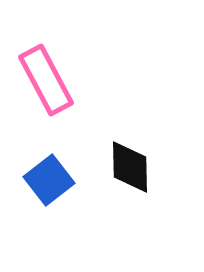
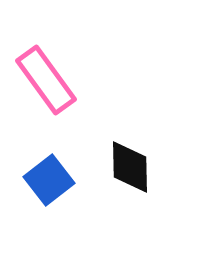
pink rectangle: rotated 8 degrees counterclockwise
